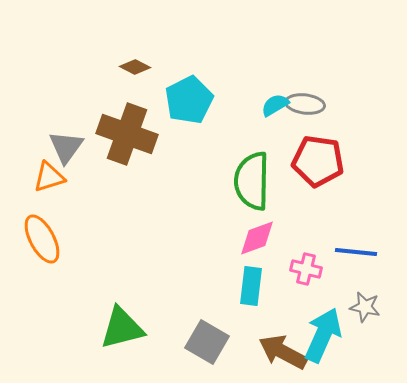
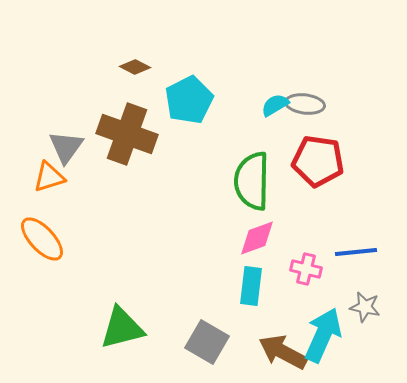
orange ellipse: rotated 15 degrees counterclockwise
blue line: rotated 12 degrees counterclockwise
